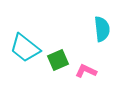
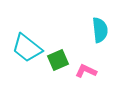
cyan semicircle: moved 2 px left, 1 px down
cyan trapezoid: moved 2 px right
